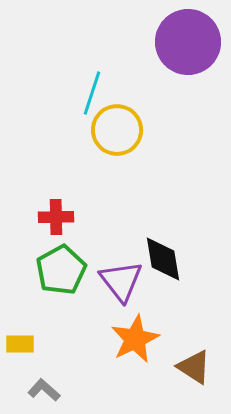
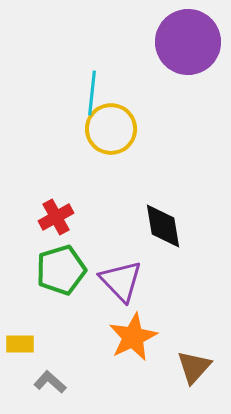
cyan line: rotated 12 degrees counterclockwise
yellow circle: moved 6 px left, 1 px up
red cross: rotated 28 degrees counterclockwise
black diamond: moved 33 px up
green pentagon: rotated 12 degrees clockwise
purple triangle: rotated 6 degrees counterclockwise
orange star: moved 2 px left, 2 px up
brown triangle: rotated 39 degrees clockwise
gray L-shape: moved 6 px right, 8 px up
